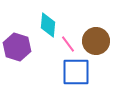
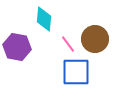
cyan diamond: moved 4 px left, 6 px up
brown circle: moved 1 px left, 2 px up
purple hexagon: rotated 8 degrees counterclockwise
